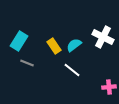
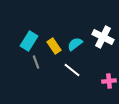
cyan rectangle: moved 10 px right
cyan semicircle: moved 1 px right, 1 px up
gray line: moved 9 px right, 1 px up; rotated 48 degrees clockwise
pink cross: moved 6 px up
